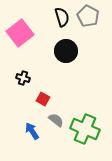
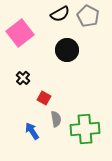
black semicircle: moved 2 px left, 3 px up; rotated 78 degrees clockwise
black circle: moved 1 px right, 1 px up
black cross: rotated 24 degrees clockwise
red square: moved 1 px right, 1 px up
gray semicircle: moved 1 px up; rotated 42 degrees clockwise
green cross: rotated 28 degrees counterclockwise
